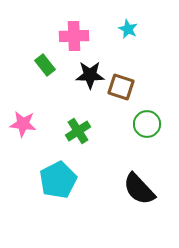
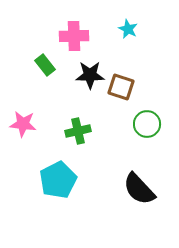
green cross: rotated 20 degrees clockwise
